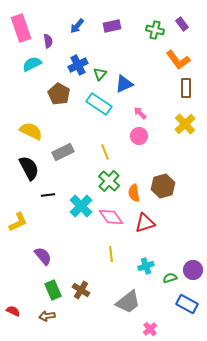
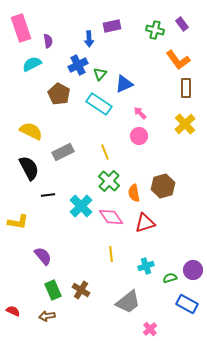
blue arrow at (77, 26): moved 12 px right, 13 px down; rotated 42 degrees counterclockwise
yellow L-shape at (18, 222): rotated 35 degrees clockwise
